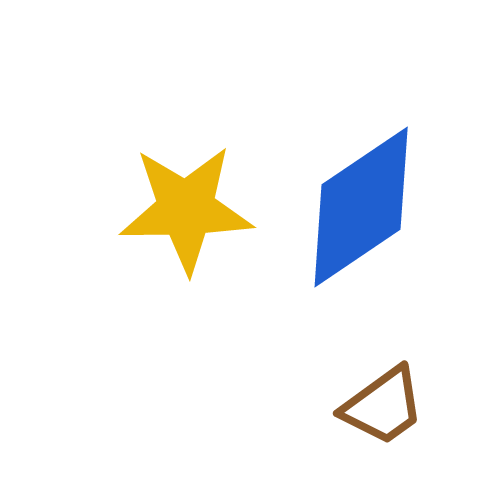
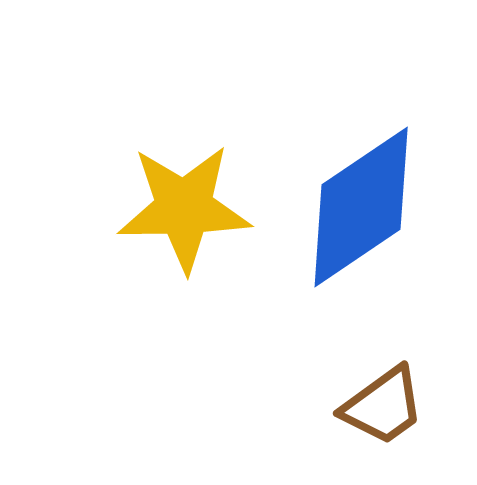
yellow star: moved 2 px left, 1 px up
